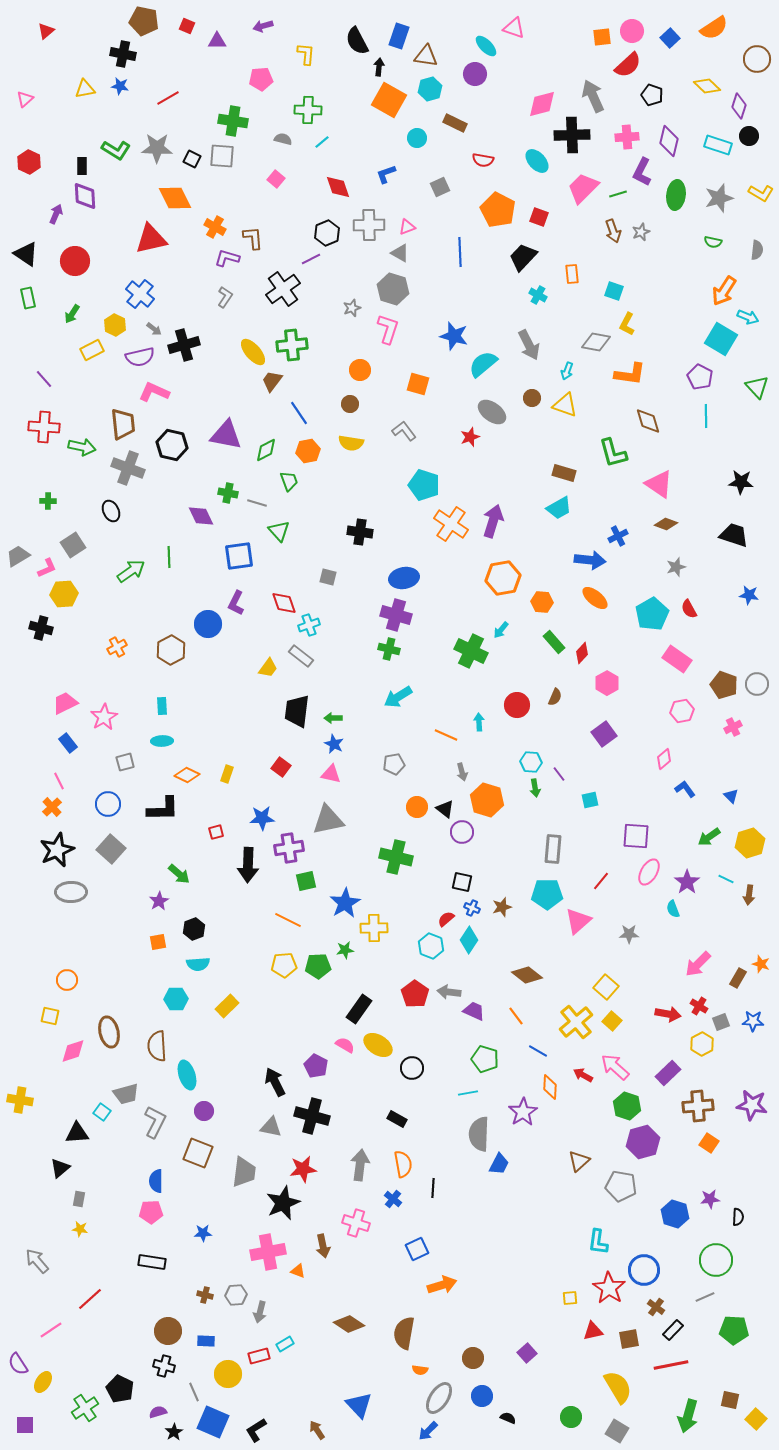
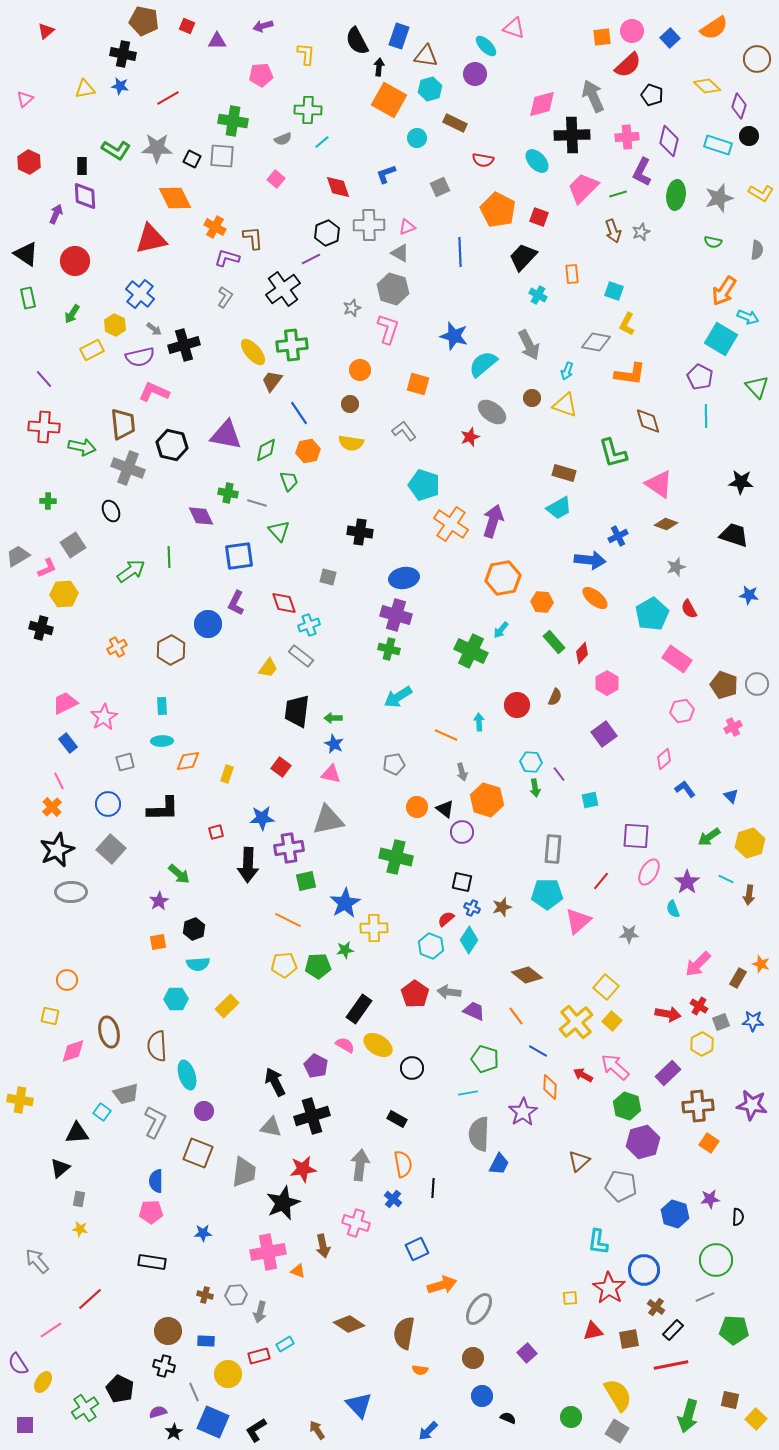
pink pentagon at (261, 79): moved 4 px up
gray semicircle at (283, 139): rotated 144 degrees clockwise
orange diamond at (187, 775): moved 1 px right, 14 px up; rotated 35 degrees counterclockwise
black cross at (312, 1116): rotated 32 degrees counterclockwise
yellow semicircle at (618, 1387): moved 8 px down
gray ellipse at (439, 1398): moved 40 px right, 89 px up
